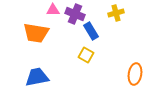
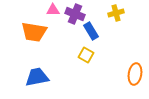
orange trapezoid: moved 2 px left, 1 px up
